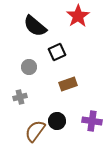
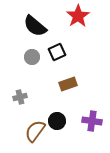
gray circle: moved 3 px right, 10 px up
